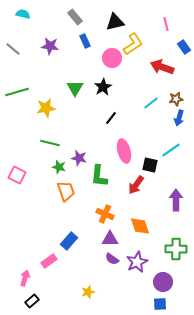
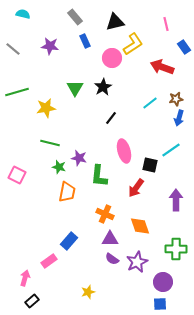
cyan line at (151, 103): moved 1 px left
red arrow at (136, 185): moved 3 px down
orange trapezoid at (66, 191): moved 1 px right, 1 px down; rotated 30 degrees clockwise
